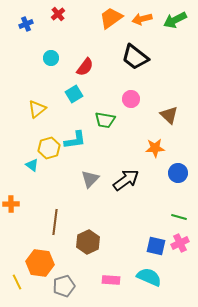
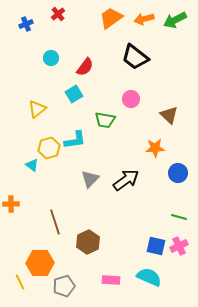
orange arrow: moved 2 px right
brown line: rotated 25 degrees counterclockwise
pink cross: moved 1 px left, 3 px down
orange hexagon: rotated 8 degrees counterclockwise
yellow line: moved 3 px right
